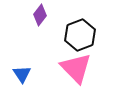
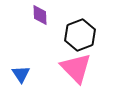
purple diamond: rotated 40 degrees counterclockwise
blue triangle: moved 1 px left
